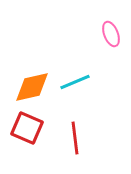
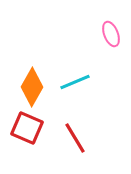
orange diamond: rotated 48 degrees counterclockwise
red line: rotated 24 degrees counterclockwise
